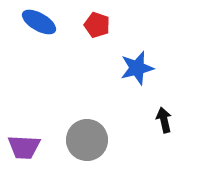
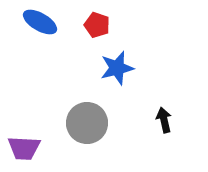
blue ellipse: moved 1 px right
blue star: moved 20 px left
gray circle: moved 17 px up
purple trapezoid: moved 1 px down
